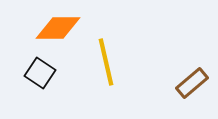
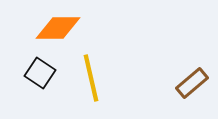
yellow line: moved 15 px left, 16 px down
